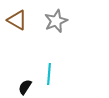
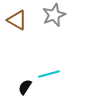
gray star: moved 2 px left, 6 px up
cyan line: rotated 70 degrees clockwise
